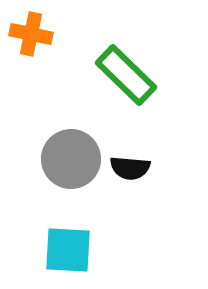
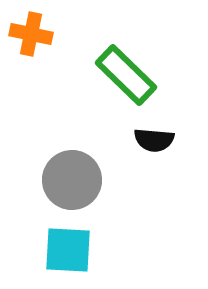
gray circle: moved 1 px right, 21 px down
black semicircle: moved 24 px right, 28 px up
